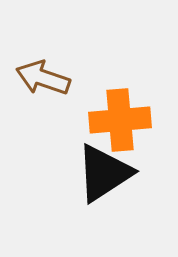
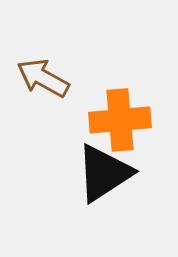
brown arrow: rotated 10 degrees clockwise
